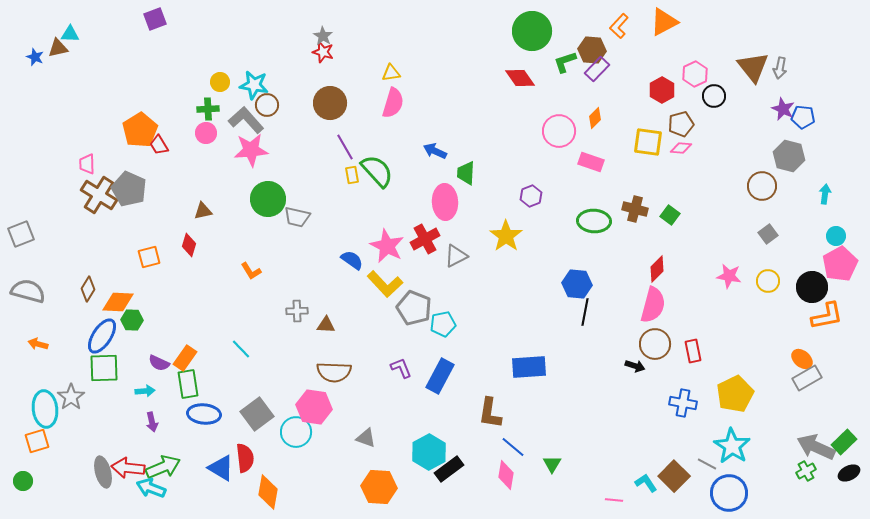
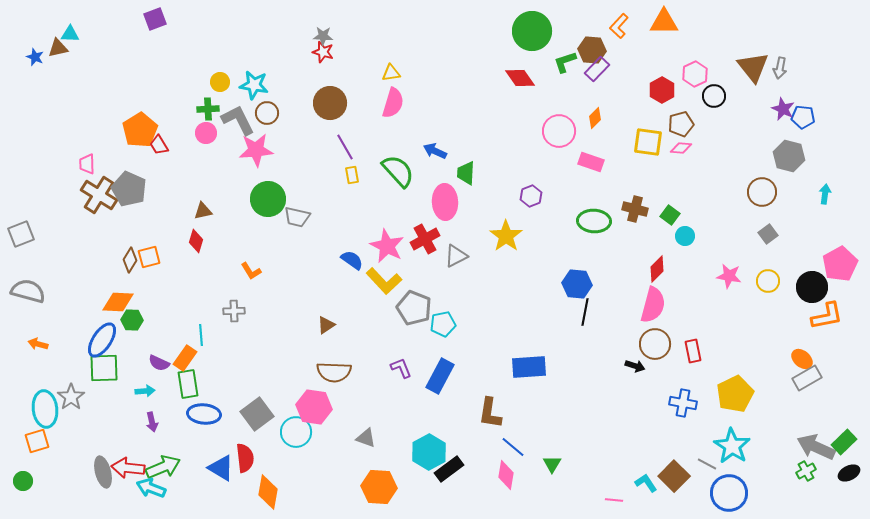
orange triangle at (664, 22): rotated 28 degrees clockwise
gray star at (323, 36): rotated 30 degrees counterclockwise
brown circle at (267, 105): moved 8 px down
gray L-shape at (246, 120): moved 8 px left; rotated 15 degrees clockwise
pink star at (251, 150): moved 5 px right
green semicircle at (377, 171): moved 21 px right
brown circle at (762, 186): moved 6 px down
cyan circle at (836, 236): moved 151 px left
red diamond at (189, 245): moved 7 px right, 4 px up
yellow L-shape at (385, 284): moved 1 px left, 3 px up
brown diamond at (88, 289): moved 42 px right, 29 px up
gray cross at (297, 311): moved 63 px left
brown triangle at (326, 325): rotated 36 degrees counterclockwise
blue ellipse at (102, 336): moved 4 px down
cyan line at (241, 349): moved 40 px left, 14 px up; rotated 40 degrees clockwise
